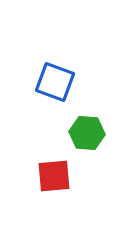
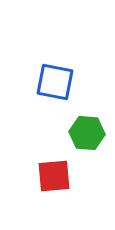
blue square: rotated 9 degrees counterclockwise
